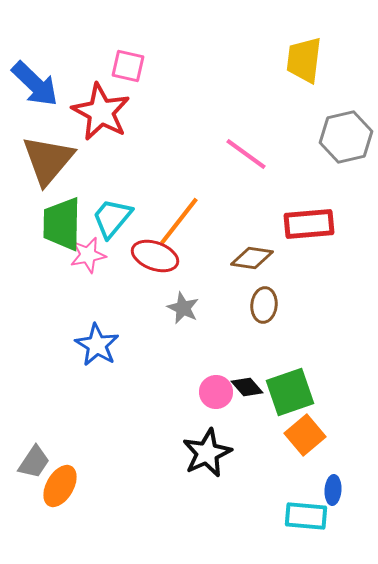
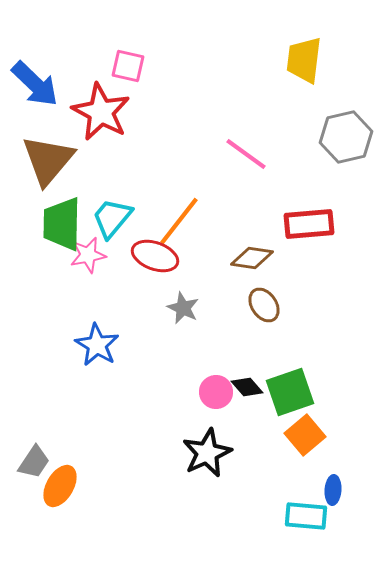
brown ellipse: rotated 40 degrees counterclockwise
